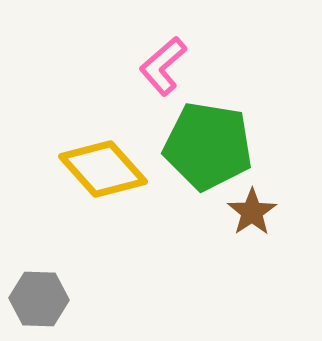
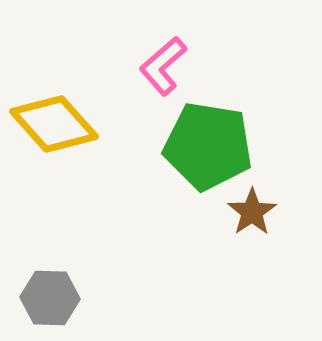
yellow diamond: moved 49 px left, 45 px up
gray hexagon: moved 11 px right, 1 px up
